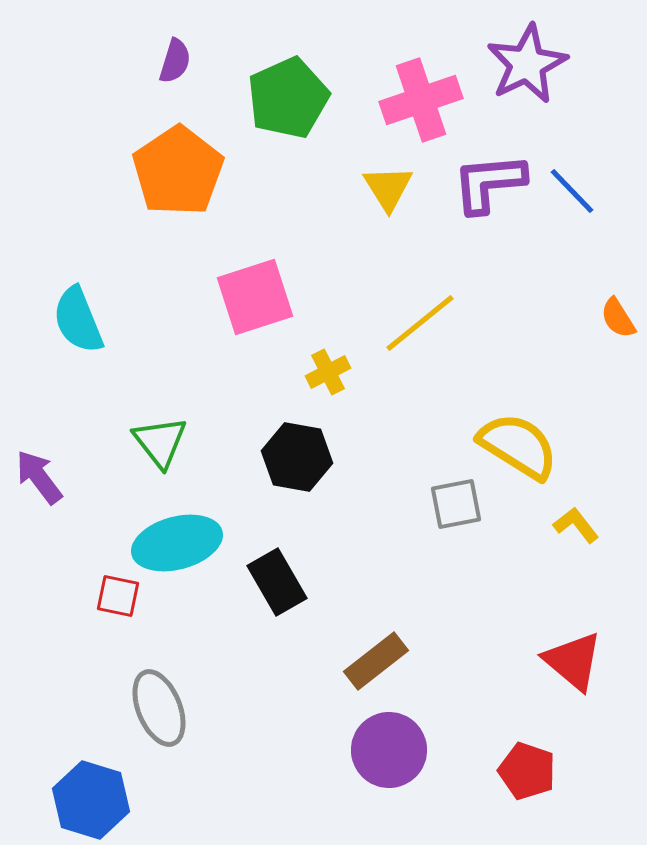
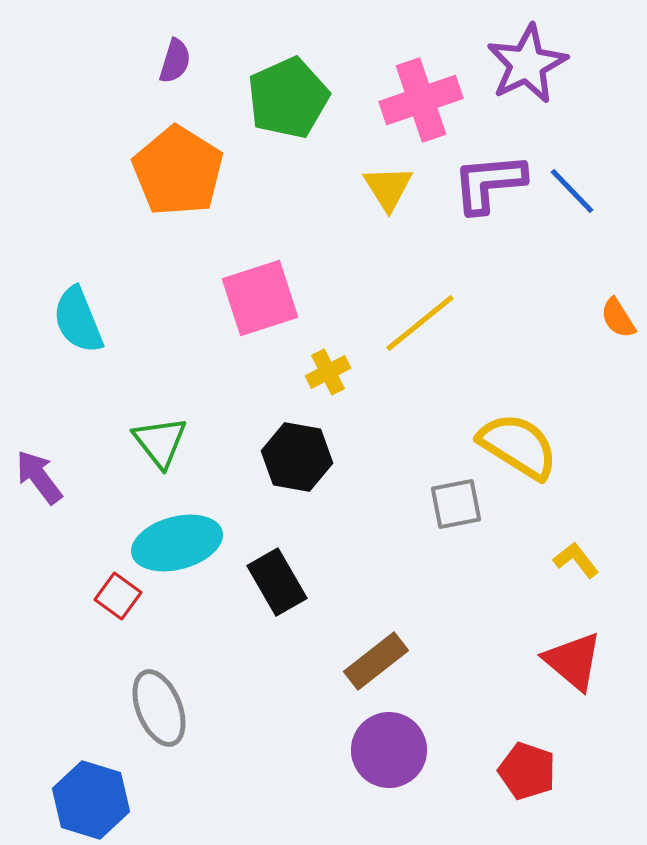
orange pentagon: rotated 6 degrees counterclockwise
pink square: moved 5 px right, 1 px down
yellow L-shape: moved 35 px down
red square: rotated 24 degrees clockwise
